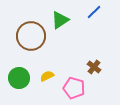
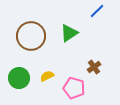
blue line: moved 3 px right, 1 px up
green triangle: moved 9 px right, 13 px down
brown cross: rotated 16 degrees clockwise
